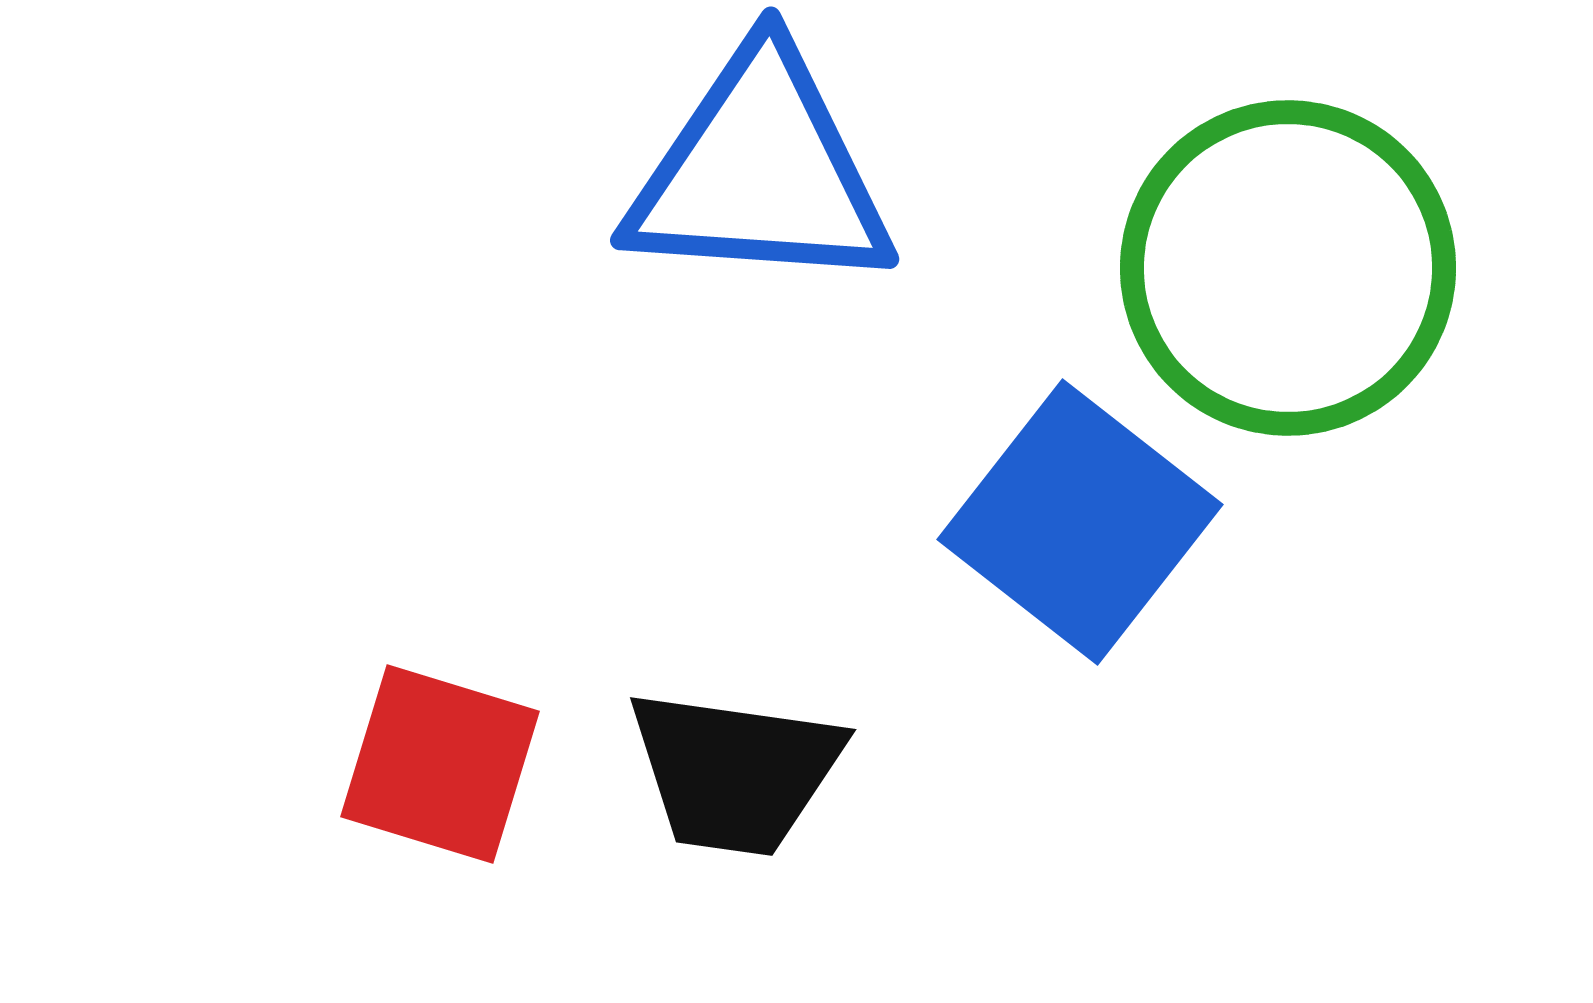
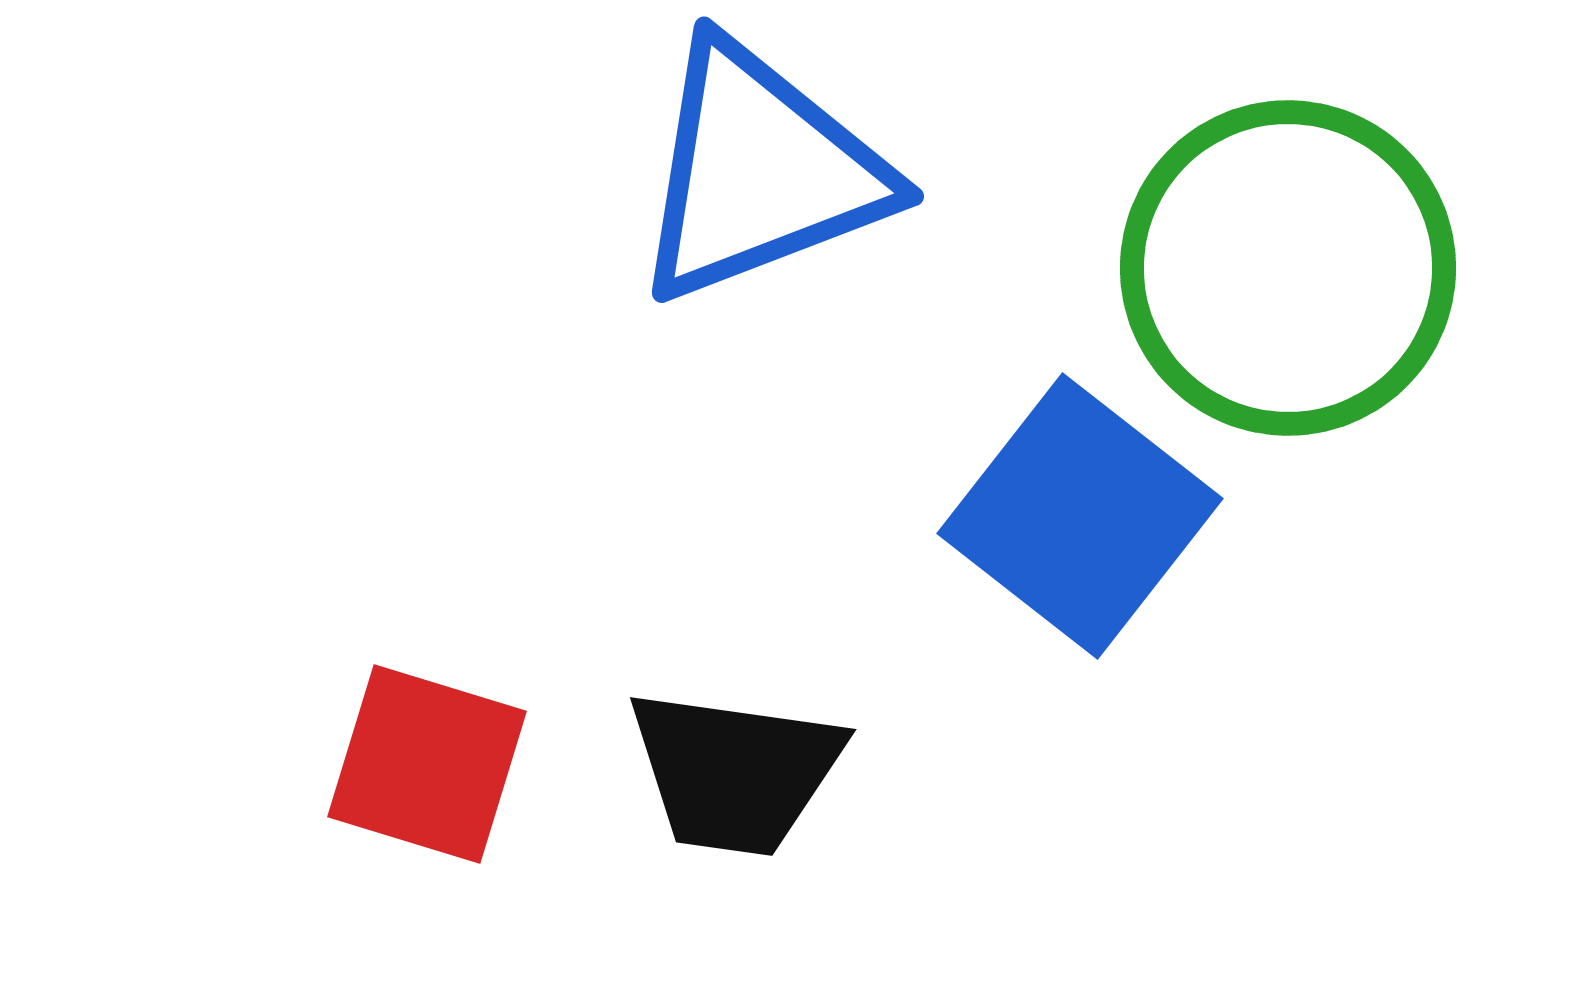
blue triangle: rotated 25 degrees counterclockwise
blue square: moved 6 px up
red square: moved 13 px left
